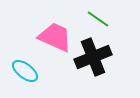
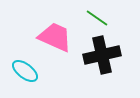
green line: moved 1 px left, 1 px up
black cross: moved 9 px right, 2 px up; rotated 9 degrees clockwise
